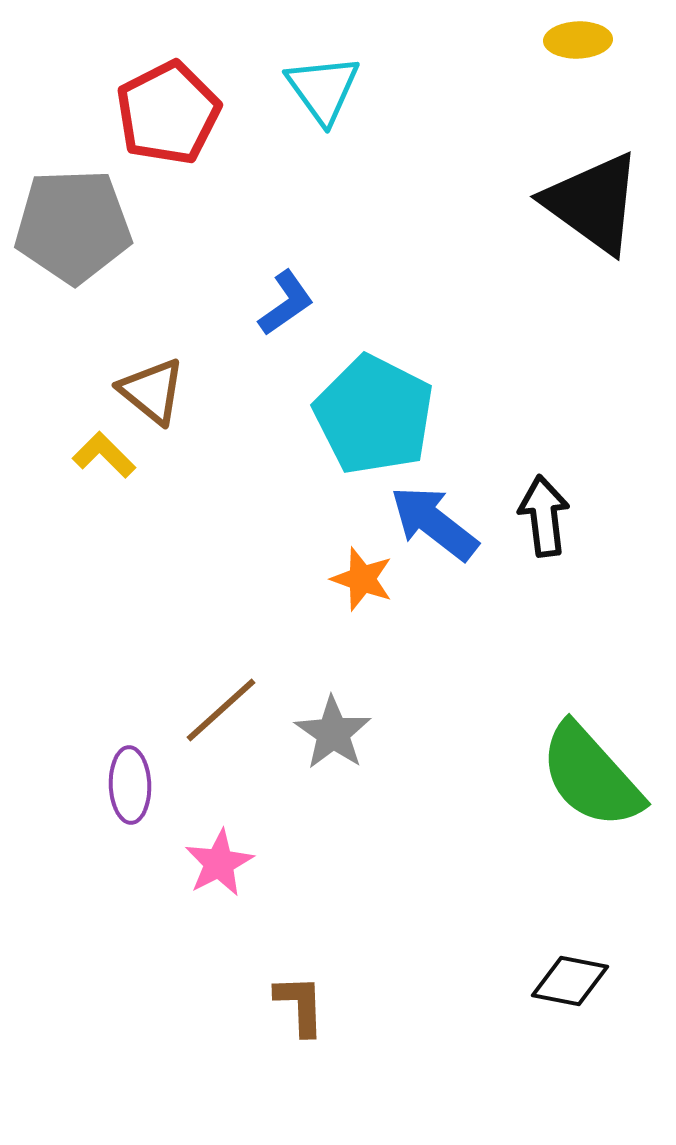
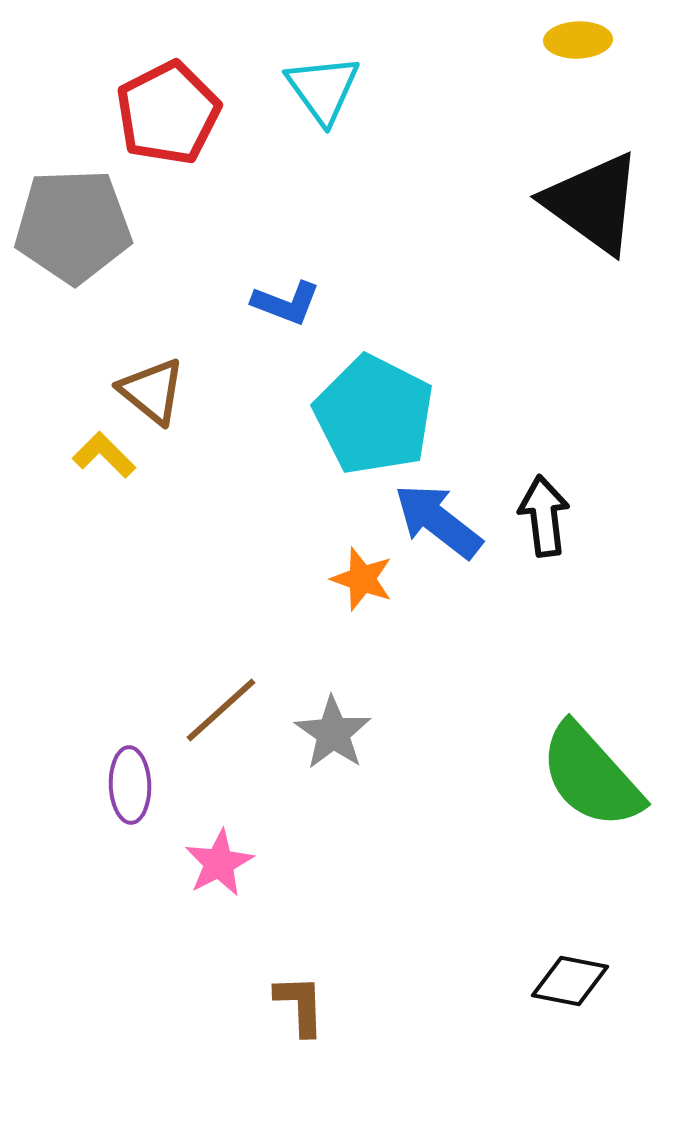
blue L-shape: rotated 56 degrees clockwise
blue arrow: moved 4 px right, 2 px up
